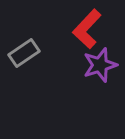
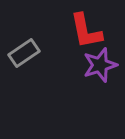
red L-shape: moved 1 px left, 2 px down; rotated 54 degrees counterclockwise
